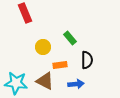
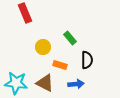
orange rectangle: rotated 24 degrees clockwise
brown triangle: moved 2 px down
